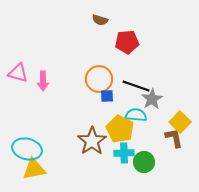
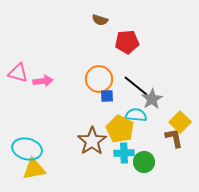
pink arrow: rotated 96 degrees counterclockwise
black line: rotated 20 degrees clockwise
